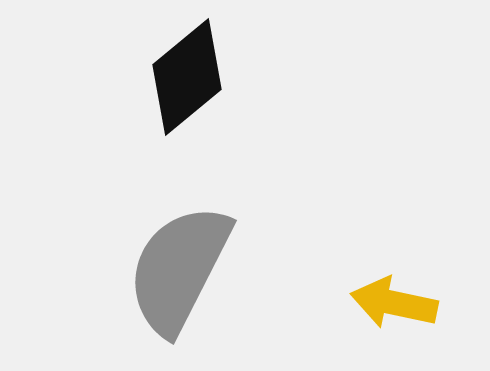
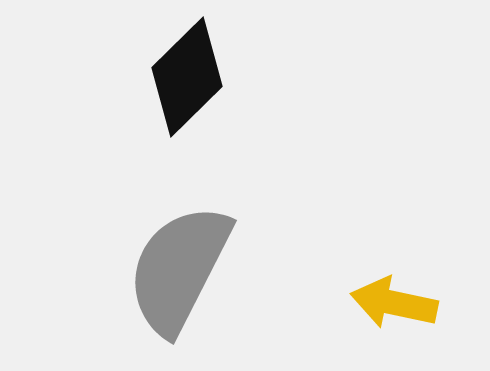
black diamond: rotated 5 degrees counterclockwise
